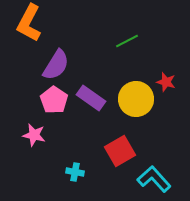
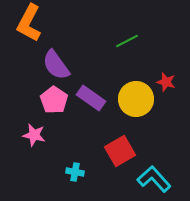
purple semicircle: rotated 112 degrees clockwise
